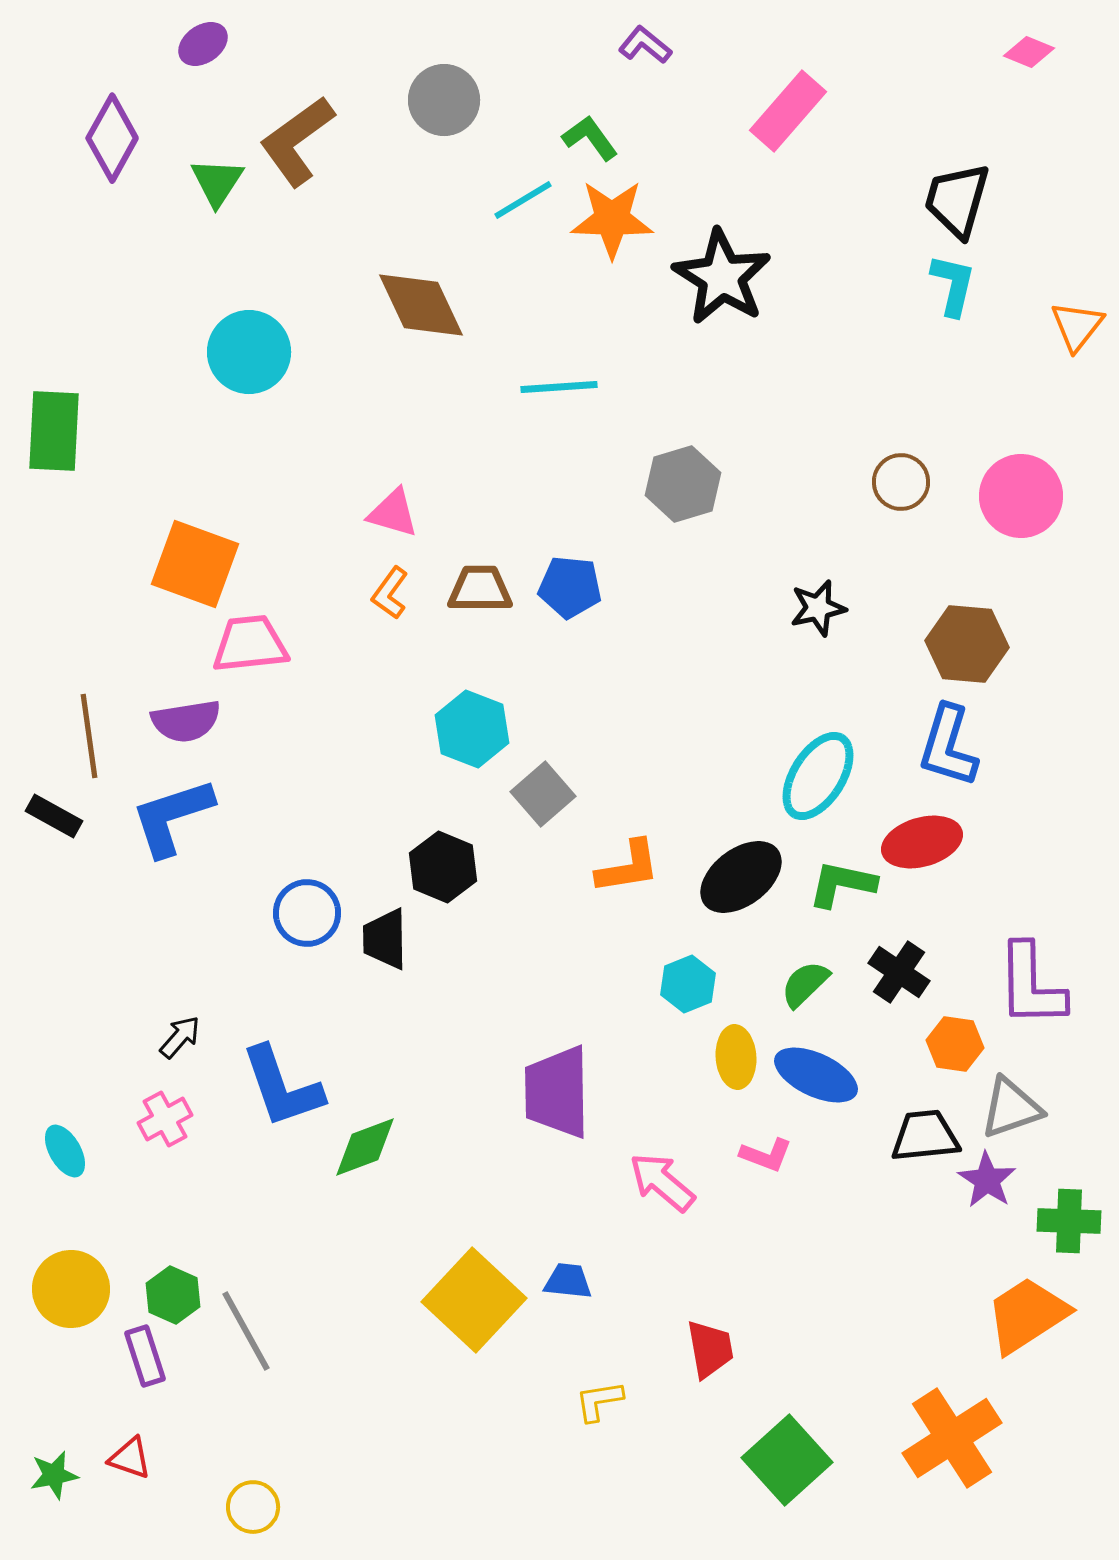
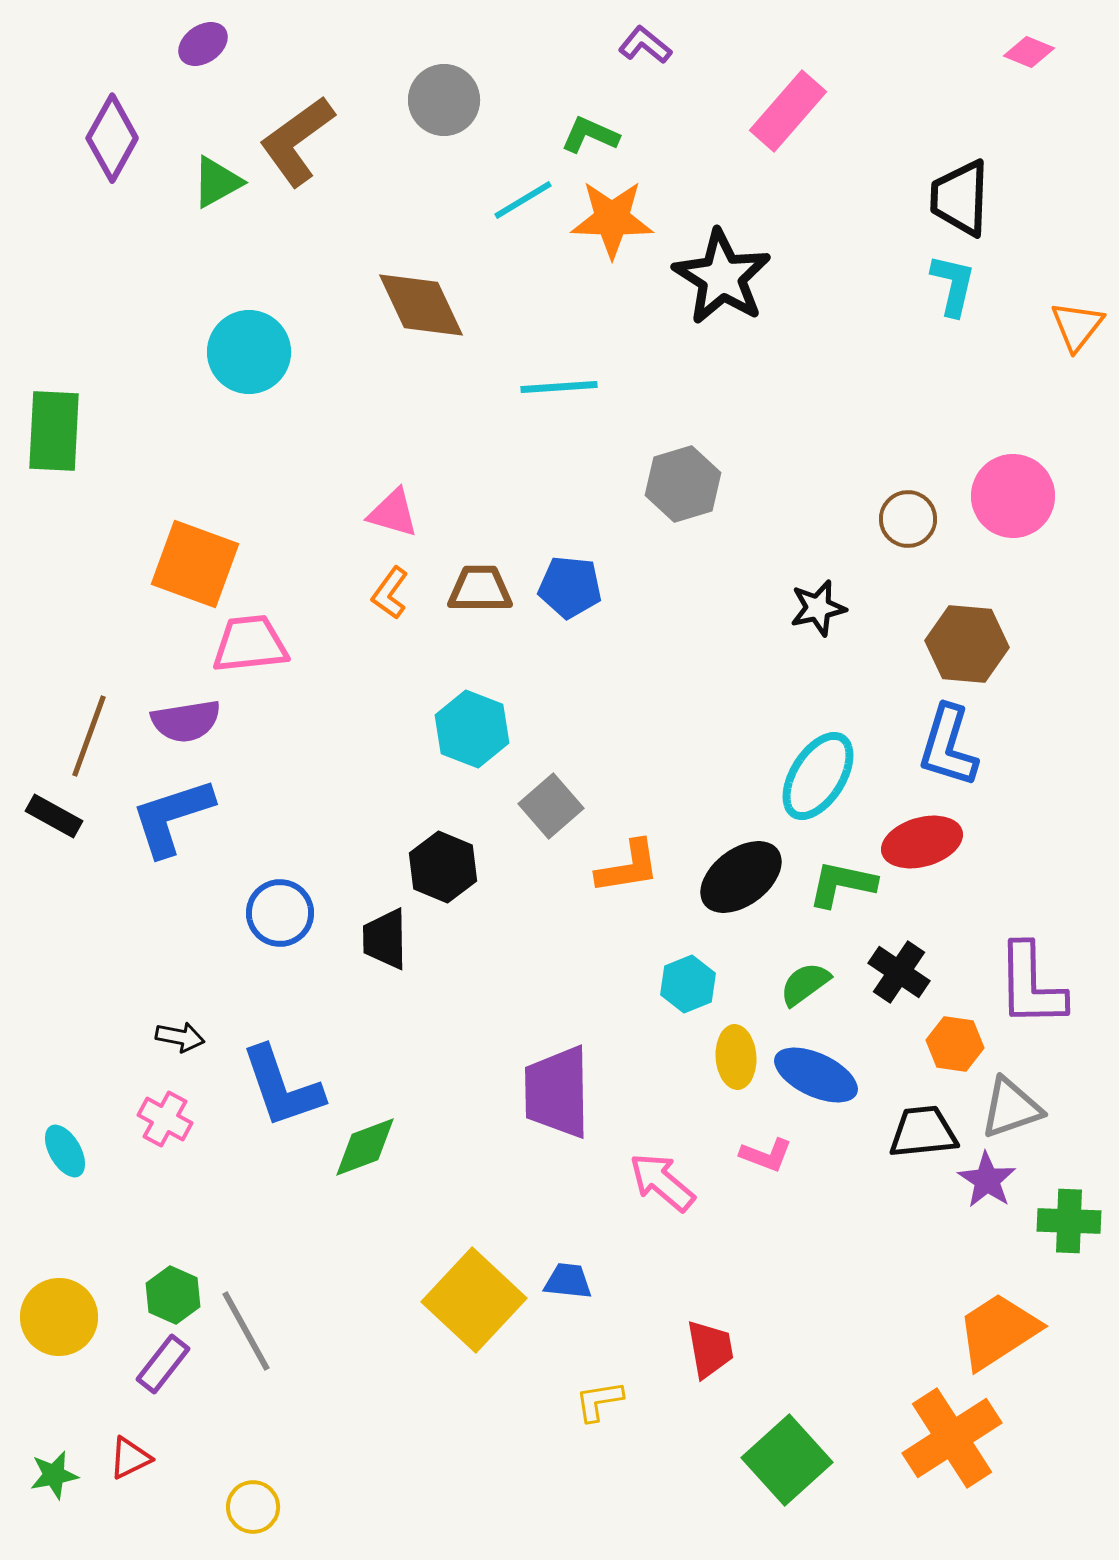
green L-shape at (590, 138): moved 3 px up; rotated 30 degrees counterclockwise
green triangle at (217, 182): rotated 28 degrees clockwise
black trapezoid at (957, 200): moved 3 px right, 2 px up; rotated 14 degrees counterclockwise
brown circle at (901, 482): moved 7 px right, 37 px down
pink circle at (1021, 496): moved 8 px left
brown line at (89, 736): rotated 28 degrees clockwise
gray square at (543, 794): moved 8 px right, 12 px down
blue circle at (307, 913): moved 27 px left
green semicircle at (805, 984): rotated 8 degrees clockwise
black arrow at (180, 1037): rotated 60 degrees clockwise
pink cross at (165, 1119): rotated 32 degrees counterclockwise
black trapezoid at (925, 1136): moved 2 px left, 4 px up
yellow circle at (71, 1289): moved 12 px left, 28 px down
orange trapezoid at (1027, 1315): moved 29 px left, 16 px down
purple rectangle at (145, 1356): moved 18 px right, 8 px down; rotated 56 degrees clockwise
red triangle at (130, 1458): rotated 45 degrees counterclockwise
